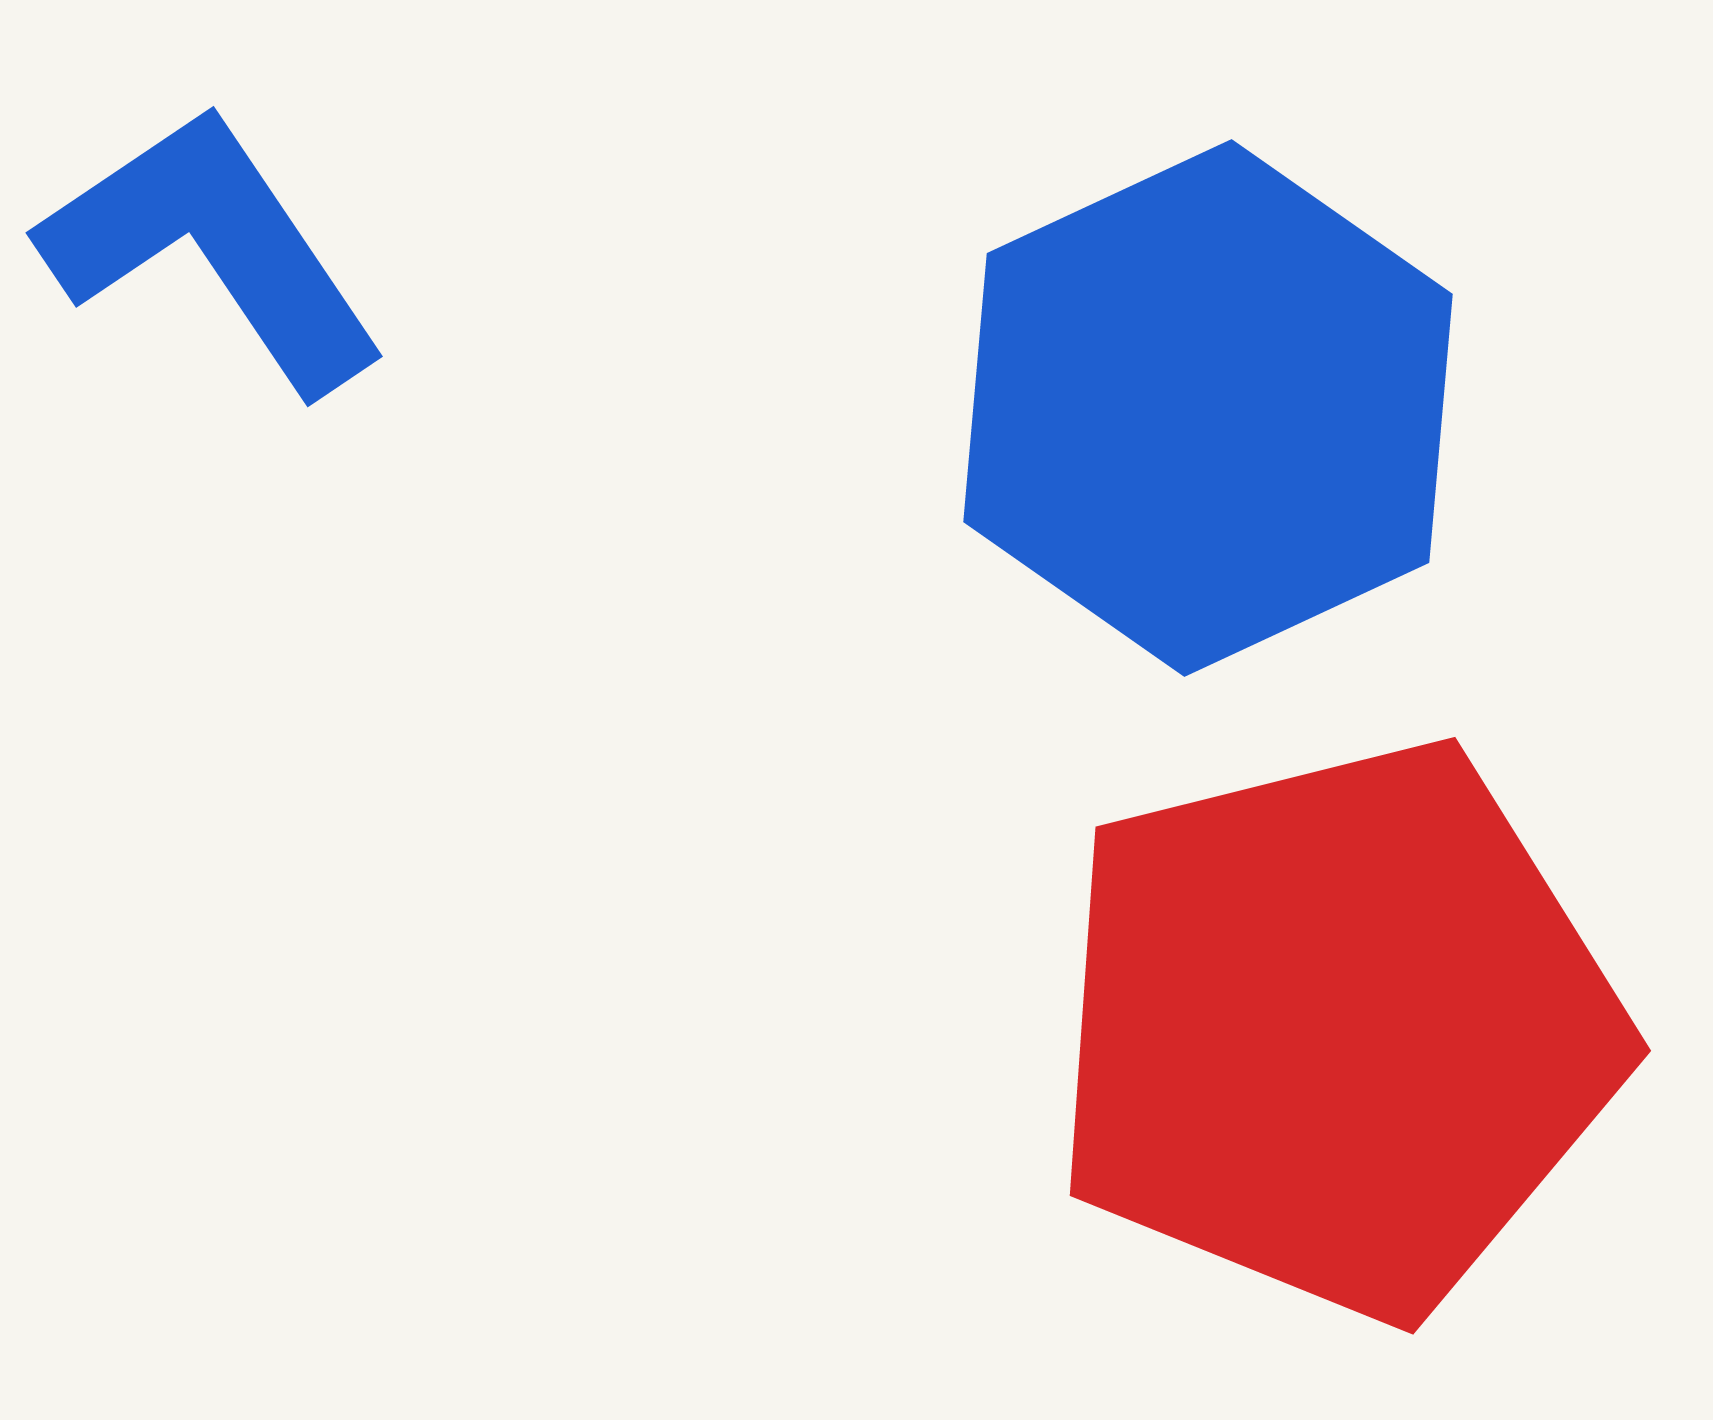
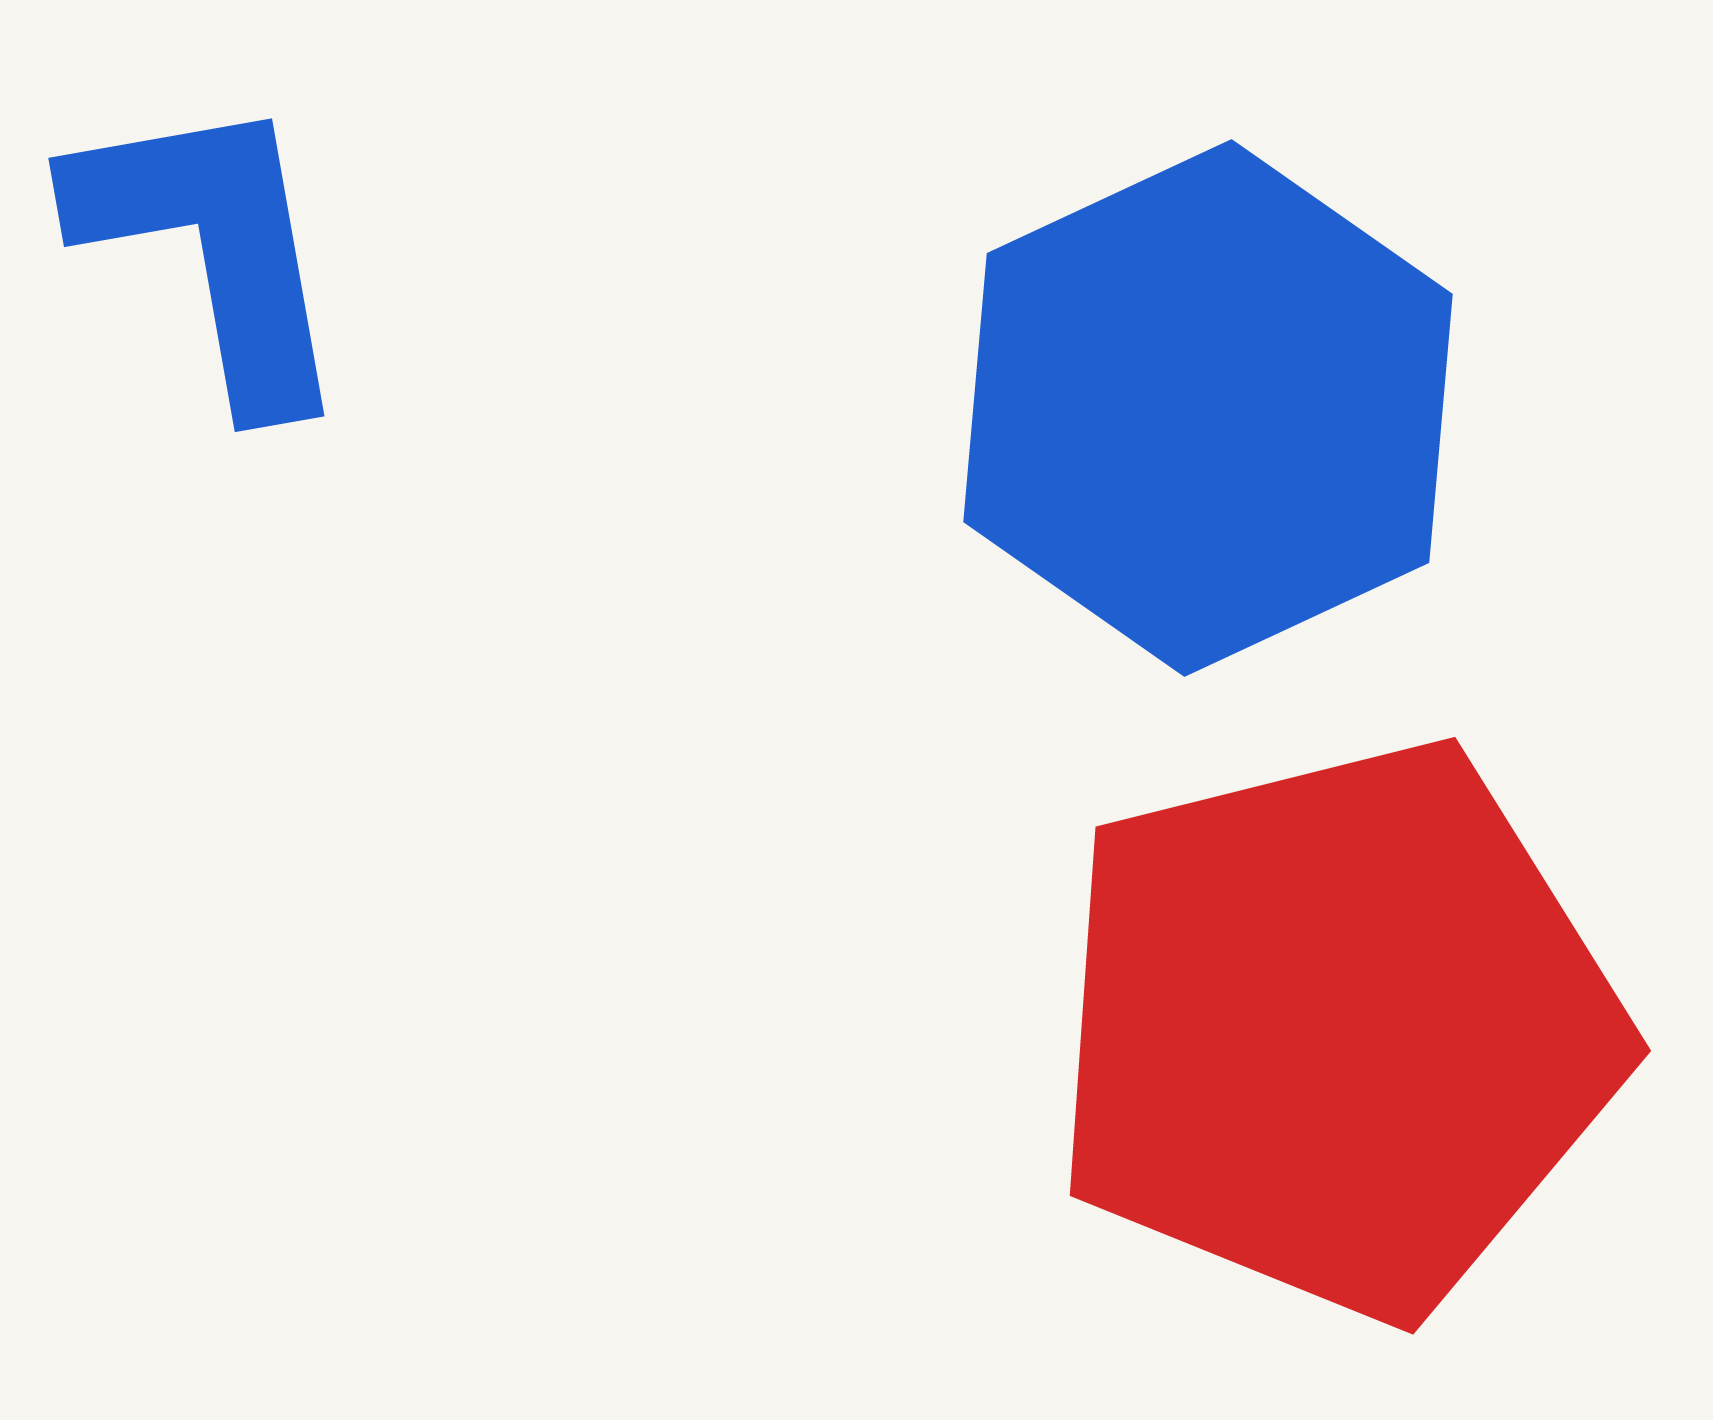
blue L-shape: rotated 24 degrees clockwise
